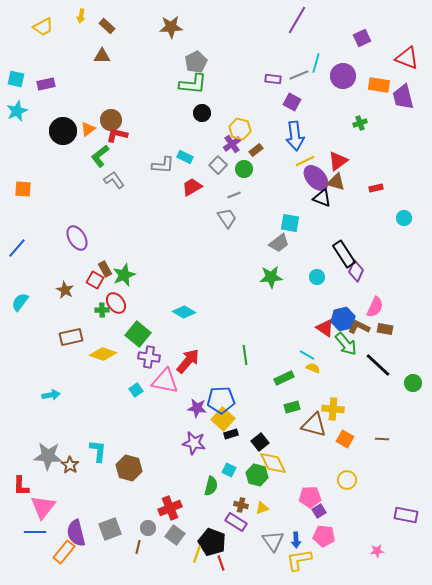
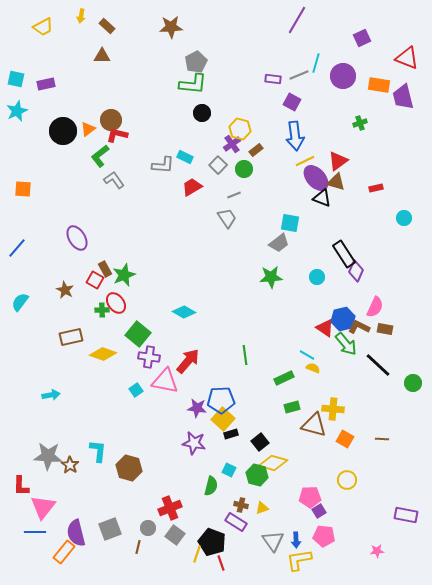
yellow diamond at (273, 463): rotated 48 degrees counterclockwise
